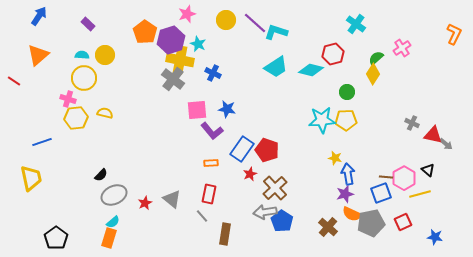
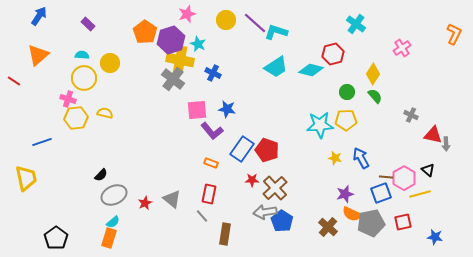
yellow circle at (105, 55): moved 5 px right, 8 px down
green semicircle at (376, 58): moved 1 px left, 38 px down; rotated 91 degrees clockwise
cyan star at (322, 120): moved 2 px left, 5 px down
gray cross at (412, 123): moved 1 px left, 8 px up
gray arrow at (446, 144): rotated 48 degrees clockwise
orange rectangle at (211, 163): rotated 24 degrees clockwise
red star at (250, 174): moved 2 px right, 6 px down; rotated 24 degrees clockwise
blue arrow at (348, 174): moved 13 px right, 16 px up; rotated 20 degrees counterclockwise
yellow trapezoid at (31, 178): moved 5 px left
red square at (403, 222): rotated 12 degrees clockwise
